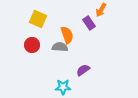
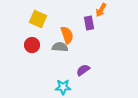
purple rectangle: rotated 24 degrees clockwise
